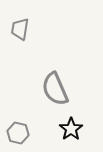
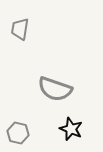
gray semicircle: rotated 48 degrees counterclockwise
black star: rotated 15 degrees counterclockwise
